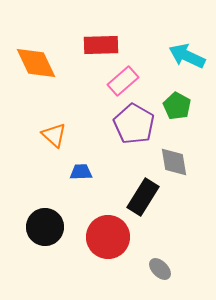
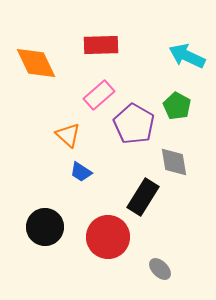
pink rectangle: moved 24 px left, 14 px down
orange triangle: moved 14 px right
blue trapezoid: rotated 145 degrees counterclockwise
